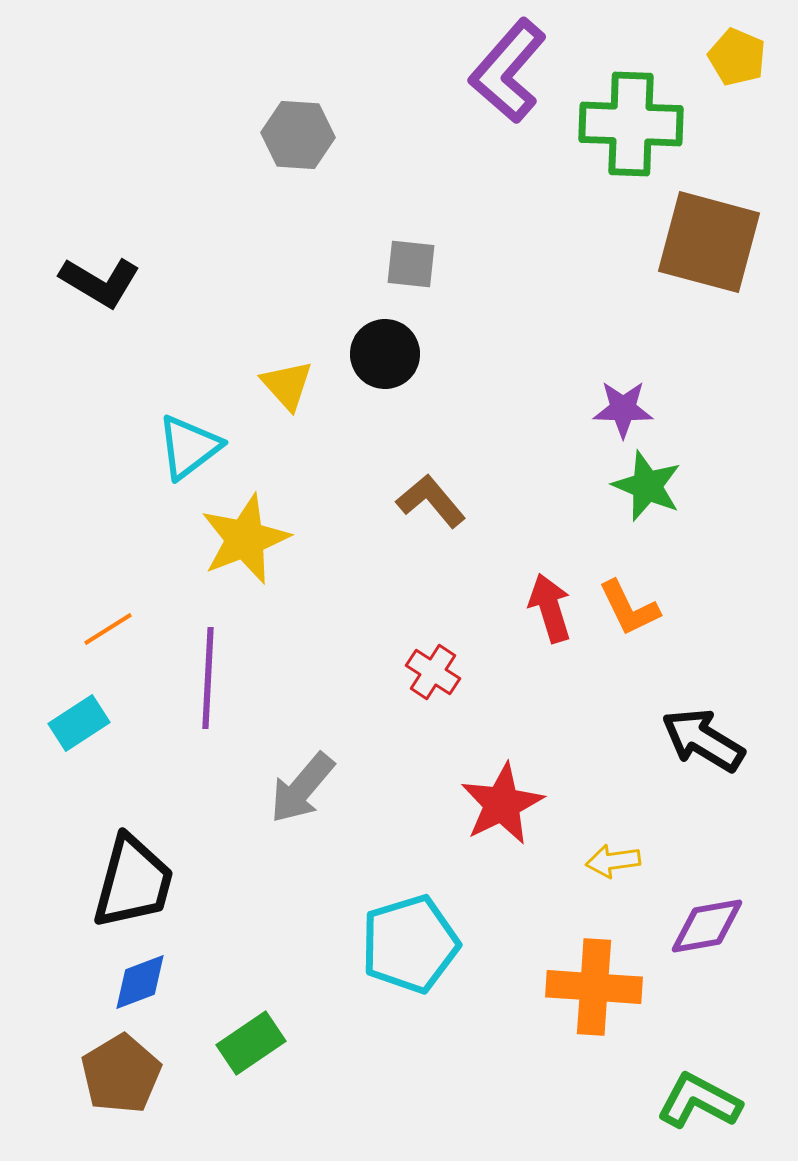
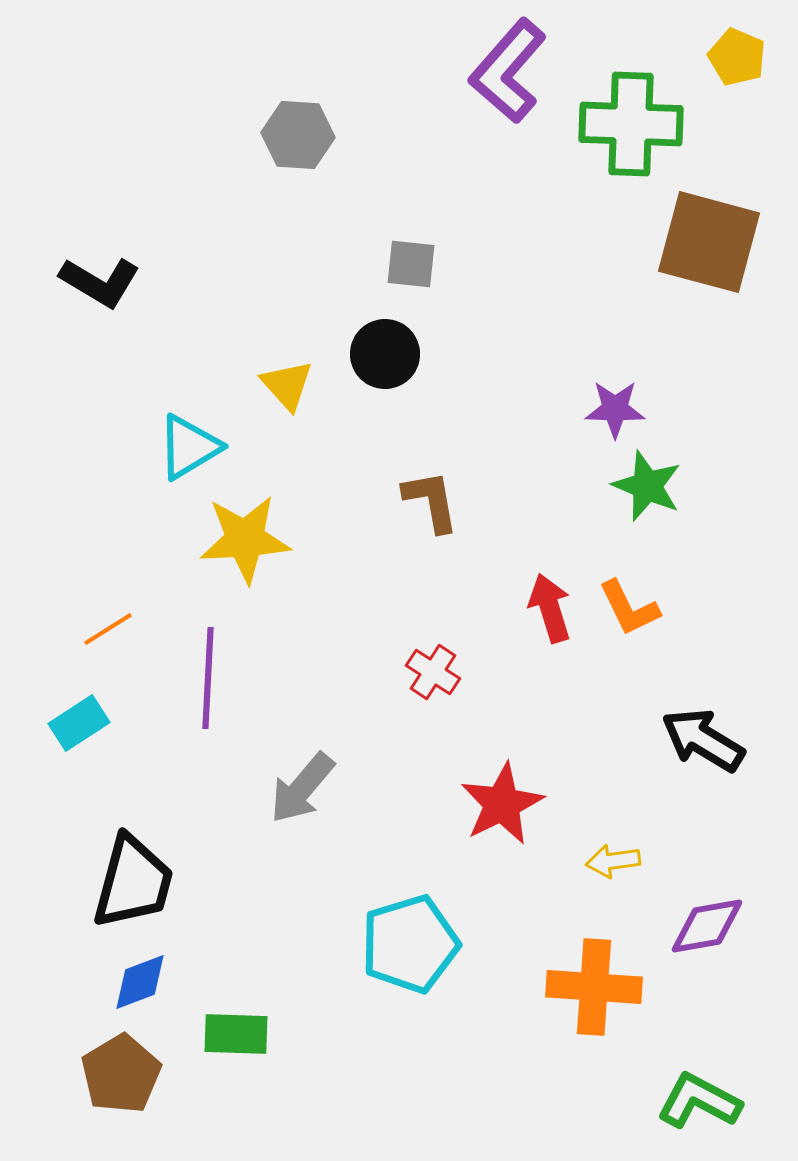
purple star: moved 8 px left
cyan triangle: rotated 6 degrees clockwise
brown L-shape: rotated 30 degrees clockwise
yellow star: rotated 18 degrees clockwise
green rectangle: moved 15 px left, 9 px up; rotated 36 degrees clockwise
